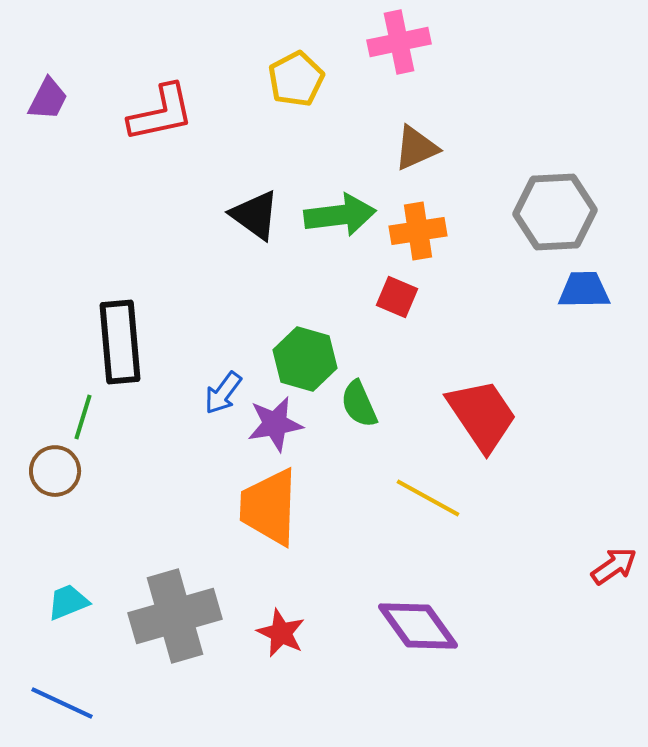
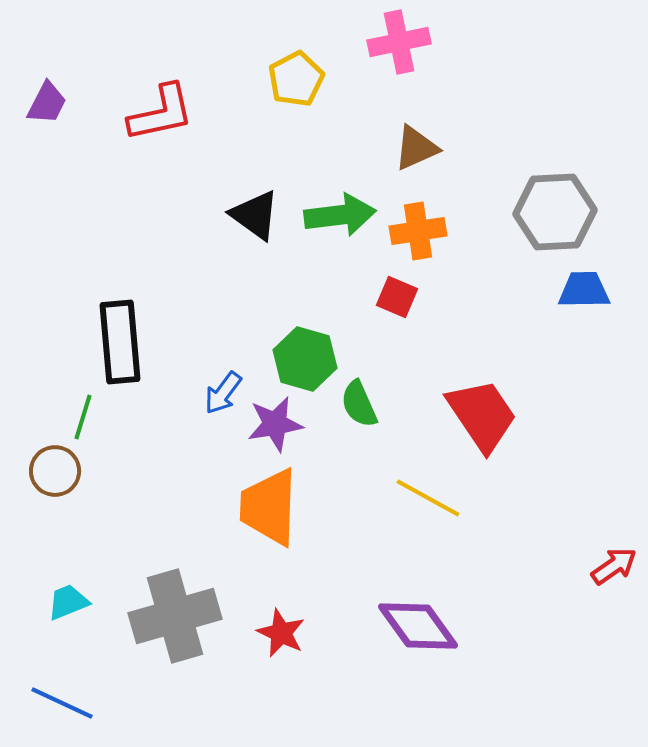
purple trapezoid: moved 1 px left, 4 px down
